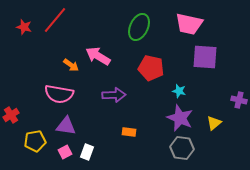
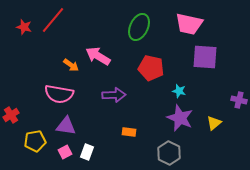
red line: moved 2 px left
gray hexagon: moved 13 px left, 5 px down; rotated 20 degrees clockwise
